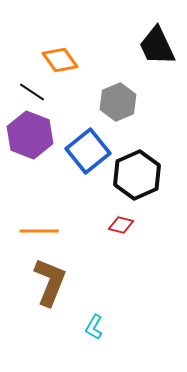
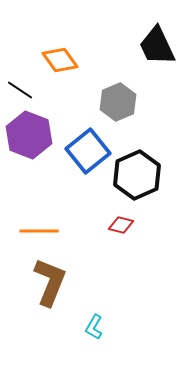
black line: moved 12 px left, 2 px up
purple hexagon: moved 1 px left
